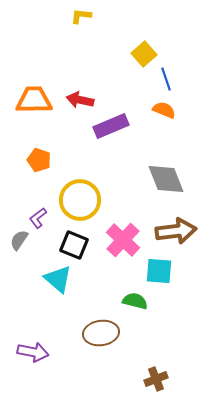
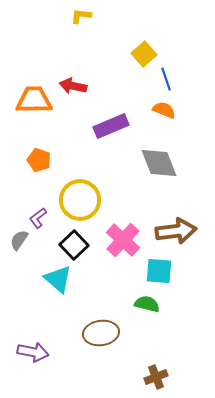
red arrow: moved 7 px left, 14 px up
gray diamond: moved 7 px left, 16 px up
black square: rotated 24 degrees clockwise
green semicircle: moved 12 px right, 3 px down
brown cross: moved 2 px up
